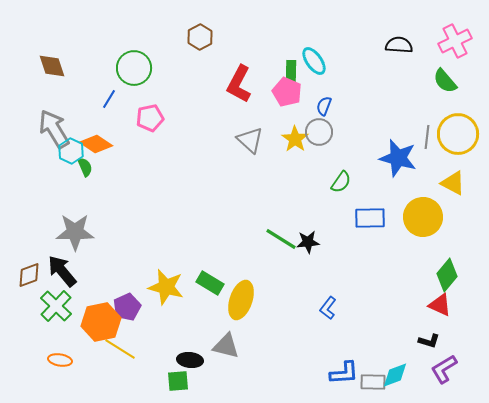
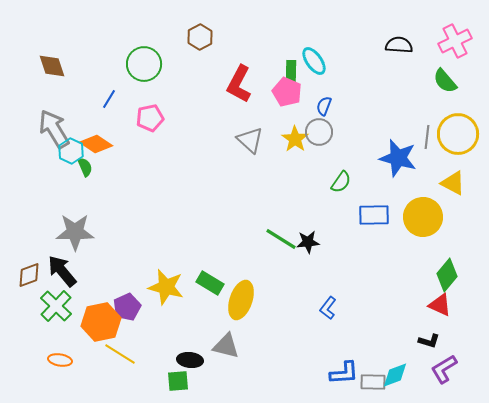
green circle at (134, 68): moved 10 px right, 4 px up
blue rectangle at (370, 218): moved 4 px right, 3 px up
yellow line at (120, 349): moved 5 px down
